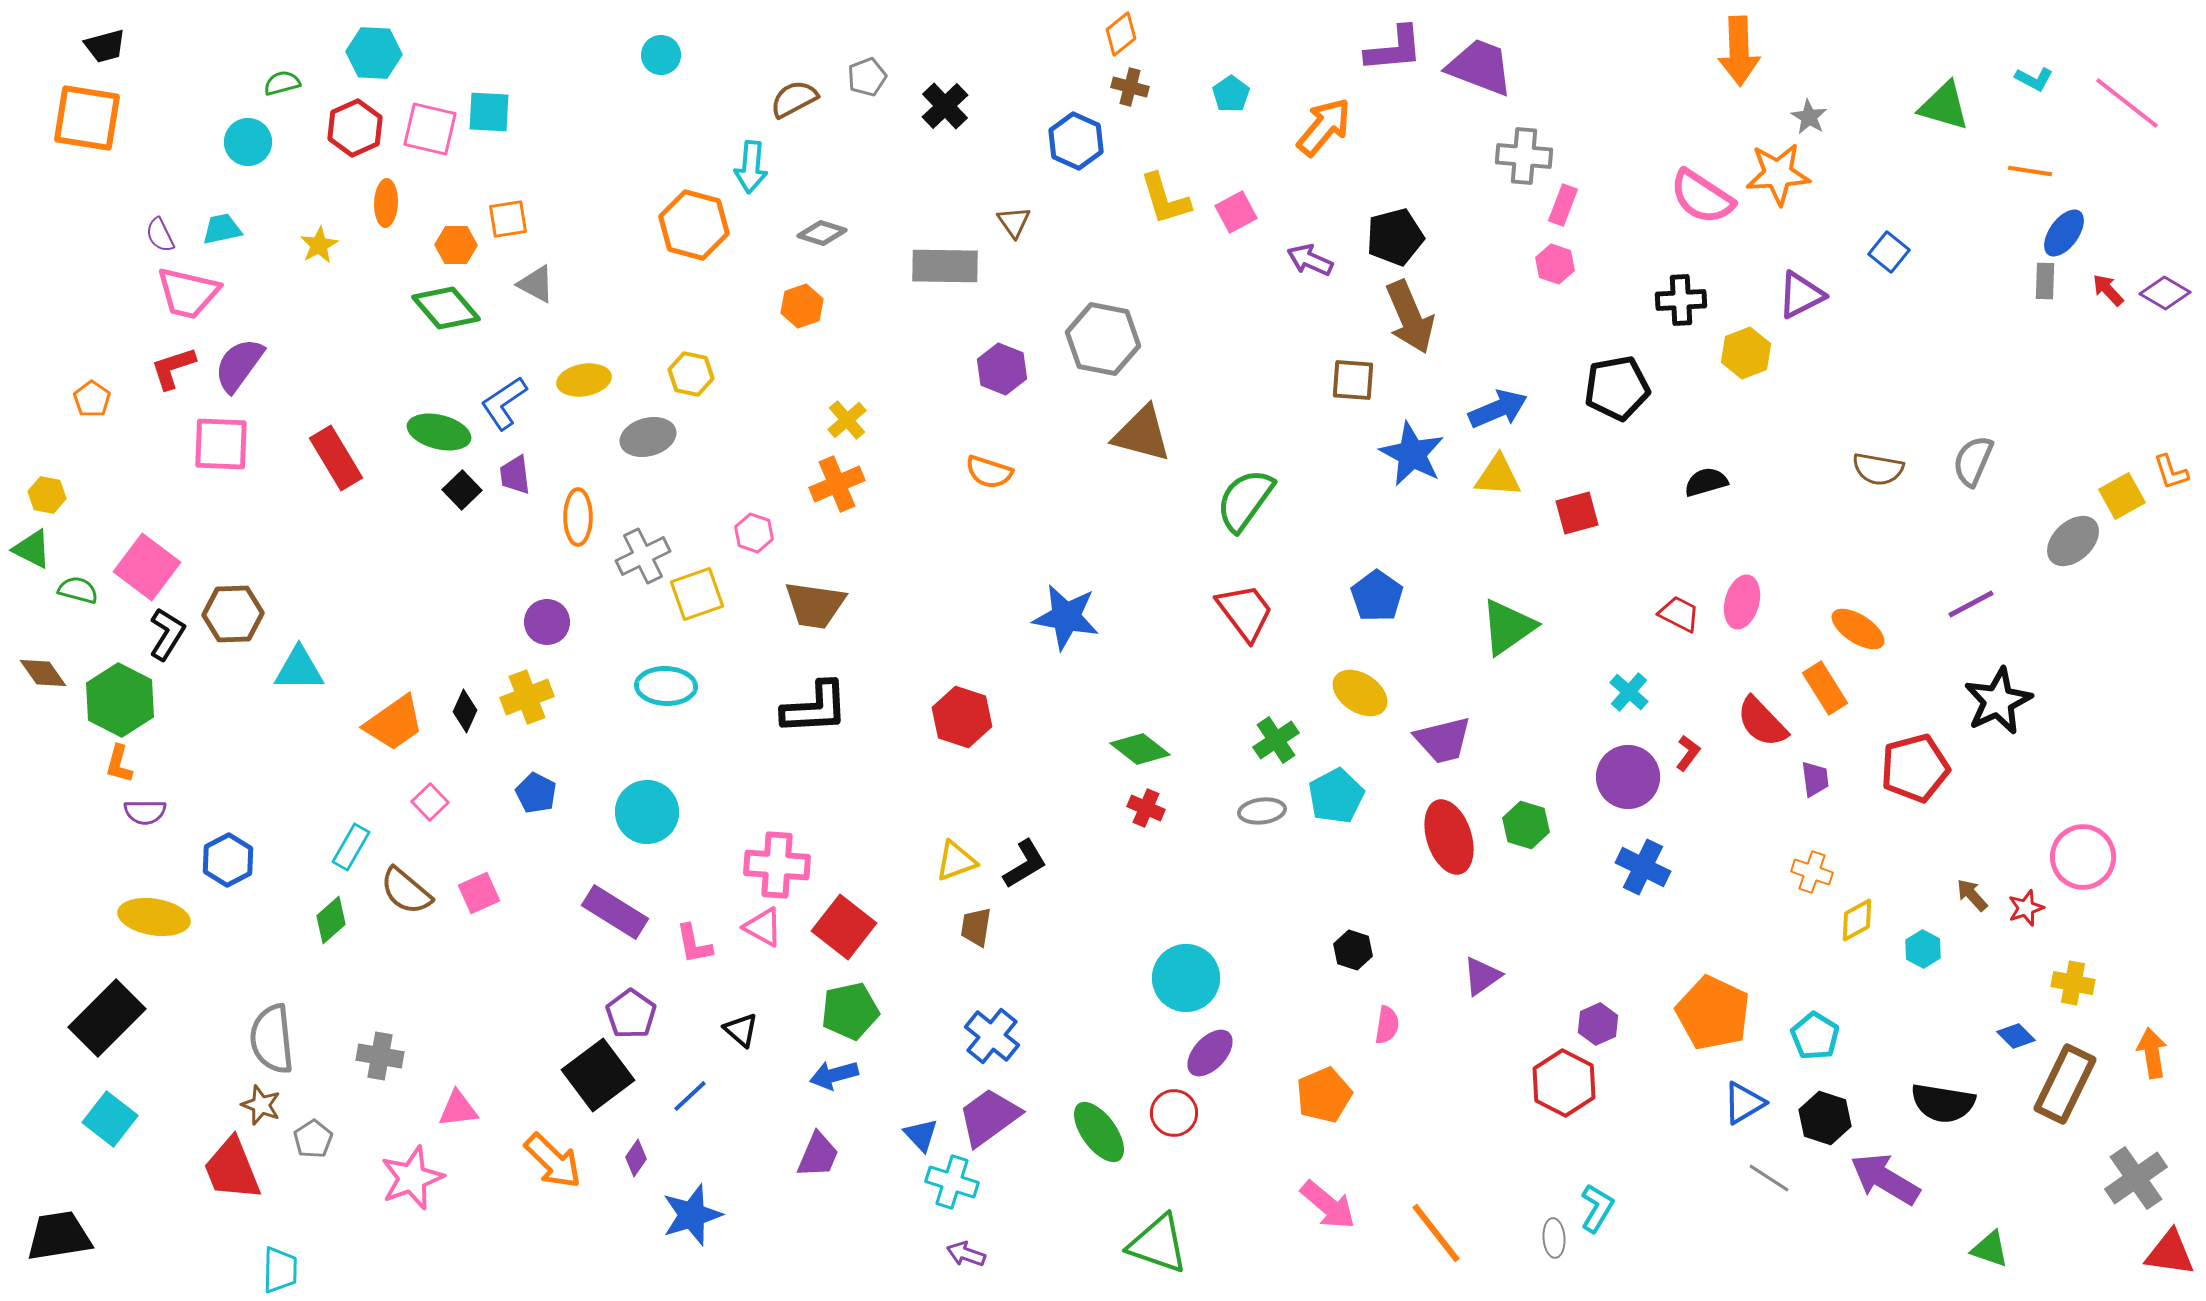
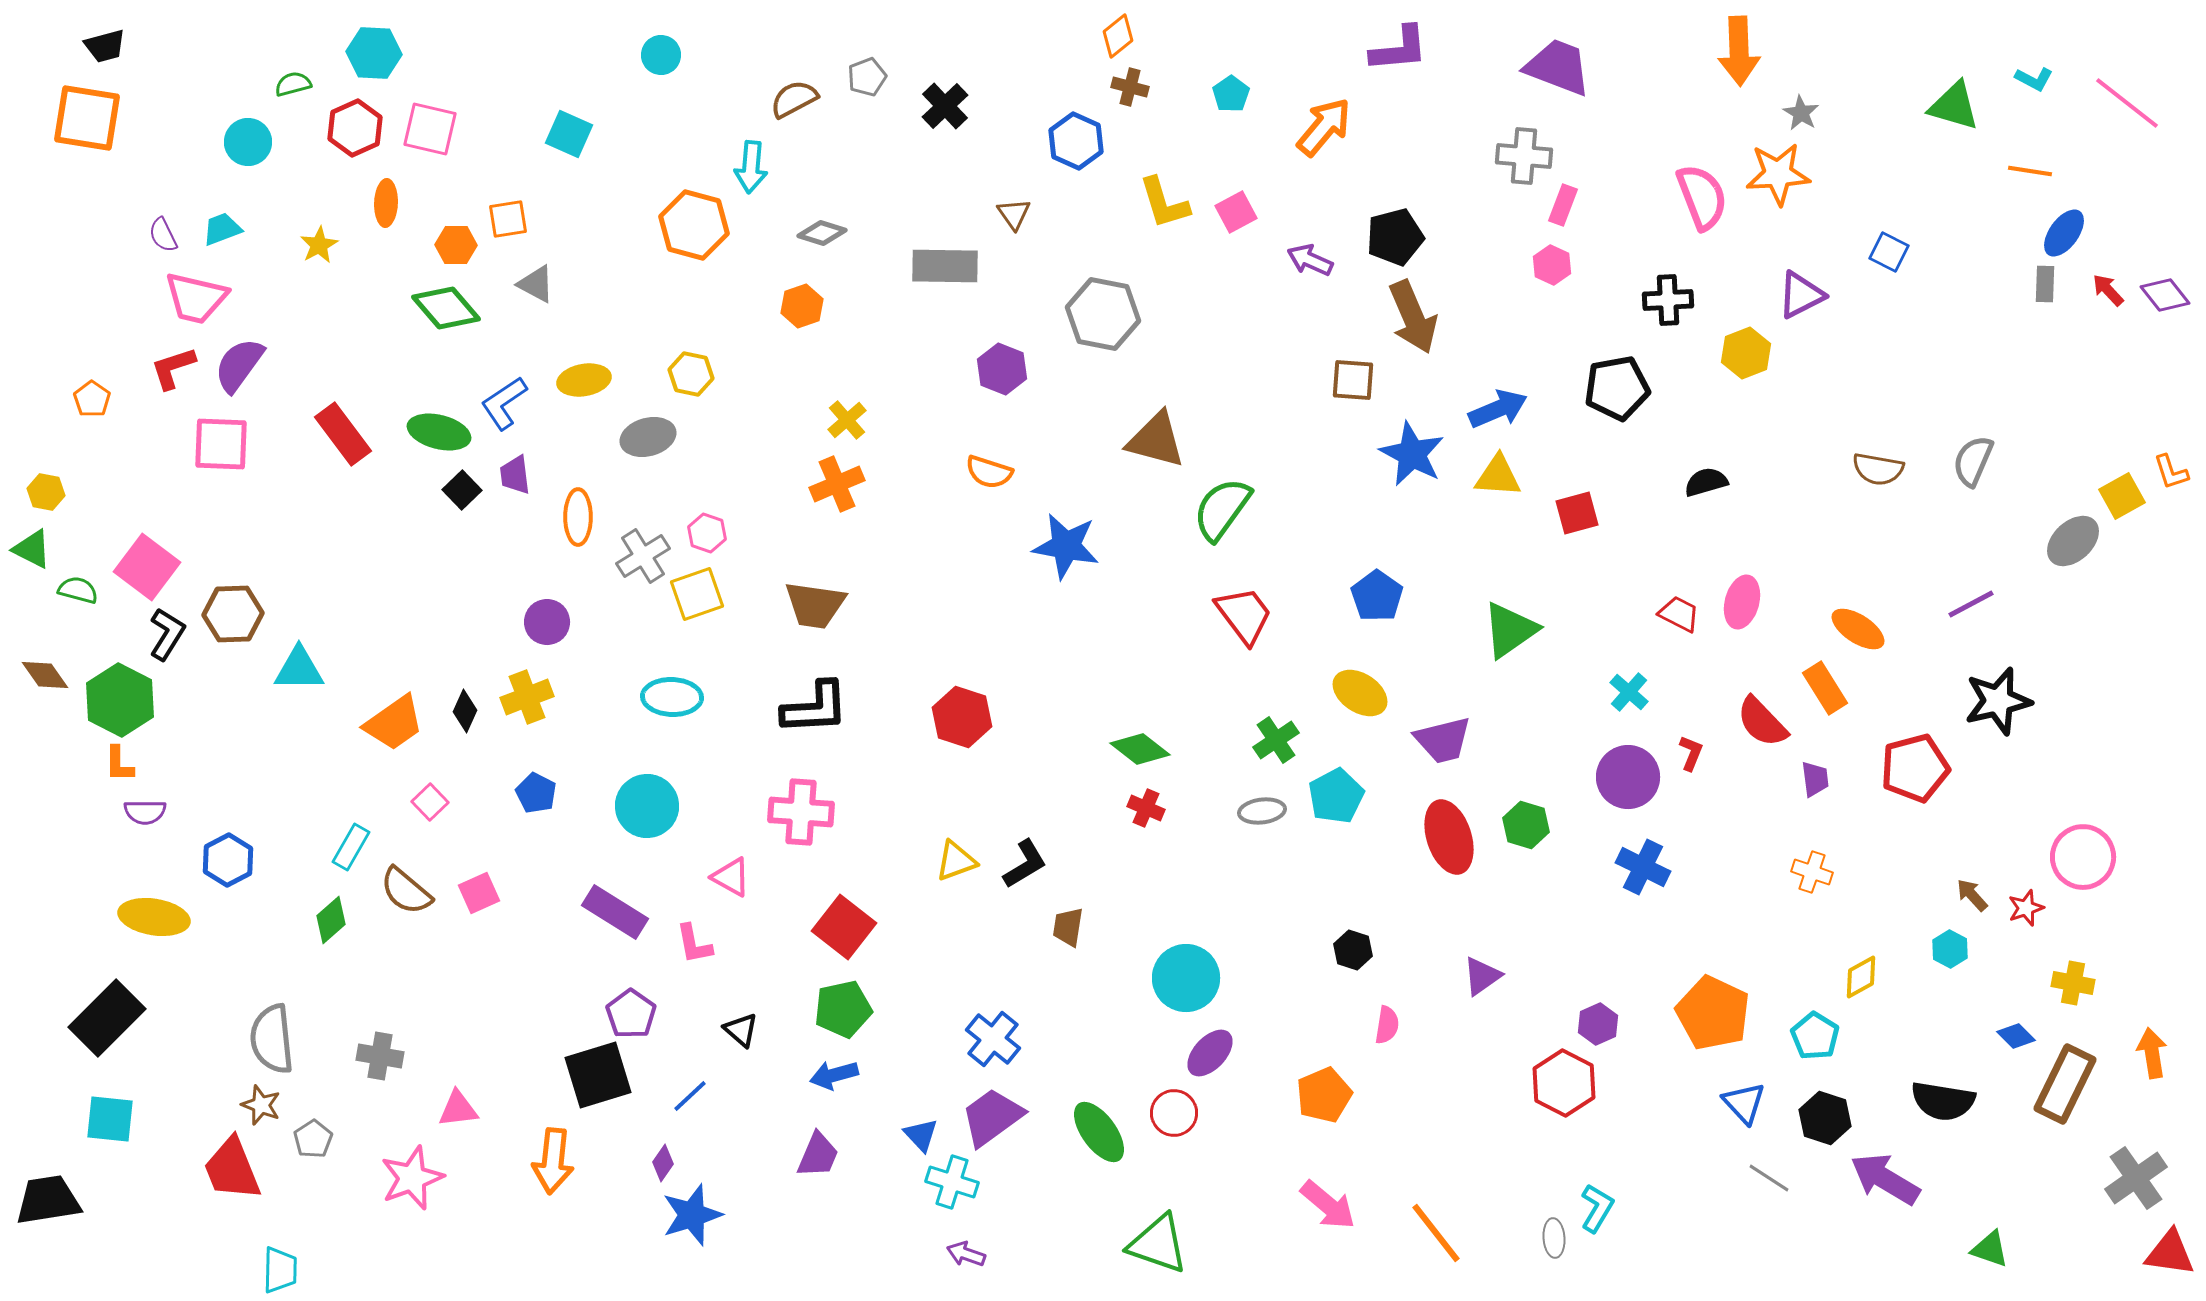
orange diamond at (1121, 34): moved 3 px left, 2 px down
purple L-shape at (1394, 49): moved 5 px right
purple trapezoid at (1480, 67): moved 78 px right
green semicircle at (282, 83): moved 11 px right, 1 px down
green triangle at (1944, 106): moved 10 px right
cyan square at (489, 112): moved 80 px right, 22 px down; rotated 21 degrees clockwise
gray star at (1809, 117): moved 8 px left, 4 px up
pink semicircle at (1702, 197): rotated 144 degrees counterclockwise
yellow L-shape at (1165, 199): moved 1 px left, 4 px down
brown triangle at (1014, 222): moved 8 px up
cyan trapezoid at (222, 229): rotated 9 degrees counterclockwise
purple semicircle at (160, 235): moved 3 px right
blue square at (1889, 252): rotated 12 degrees counterclockwise
pink hexagon at (1555, 264): moved 3 px left, 1 px down; rotated 6 degrees clockwise
gray rectangle at (2045, 281): moved 3 px down
pink trapezoid at (188, 293): moved 8 px right, 5 px down
purple diamond at (2165, 293): moved 2 px down; rotated 21 degrees clockwise
black cross at (1681, 300): moved 13 px left
brown arrow at (1410, 317): moved 3 px right
gray hexagon at (1103, 339): moved 25 px up
brown triangle at (1142, 434): moved 14 px right, 6 px down
red rectangle at (336, 458): moved 7 px right, 24 px up; rotated 6 degrees counterclockwise
yellow hexagon at (47, 495): moved 1 px left, 3 px up
green semicircle at (1245, 500): moved 23 px left, 9 px down
pink hexagon at (754, 533): moved 47 px left
gray cross at (643, 556): rotated 6 degrees counterclockwise
red trapezoid at (1245, 612): moved 1 px left, 3 px down
blue star at (1066, 617): moved 71 px up
green triangle at (1508, 627): moved 2 px right, 3 px down
brown diamond at (43, 673): moved 2 px right, 2 px down
cyan ellipse at (666, 686): moved 6 px right, 11 px down
black star at (1998, 701): rotated 12 degrees clockwise
red L-shape at (1688, 753): moved 3 px right; rotated 15 degrees counterclockwise
orange L-shape at (119, 764): rotated 15 degrees counterclockwise
cyan circle at (647, 812): moved 6 px up
pink cross at (777, 865): moved 24 px right, 53 px up
yellow diamond at (1857, 920): moved 4 px right, 57 px down
pink triangle at (763, 927): moved 32 px left, 50 px up
brown trapezoid at (976, 927): moved 92 px right
cyan hexagon at (1923, 949): moved 27 px right
green pentagon at (850, 1011): moved 7 px left, 2 px up
blue cross at (992, 1036): moved 1 px right, 3 px down
black square at (598, 1075): rotated 20 degrees clockwise
blue triangle at (1744, 1103): rotated 42 degrees counterclockwise
black semicircle at (1943, 1103): moved 2 px up
purple trapezoid at (989, 1117): moved 3 px right
cyan square at (110, 1119): rotated 32 degrees counterclockwise
purple diamond at (636, 1158): moved 27 px right, 5 px down
orange arrow at (553, 1161): rotated 52 degrees clockwise
black trapezoid at (59, 1236): moved 11 px left, 36 px up
